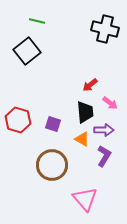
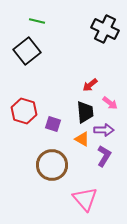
black cross: rotated 12 degrees clockwise
red hexagon: moved 6 px right, 9 px up
